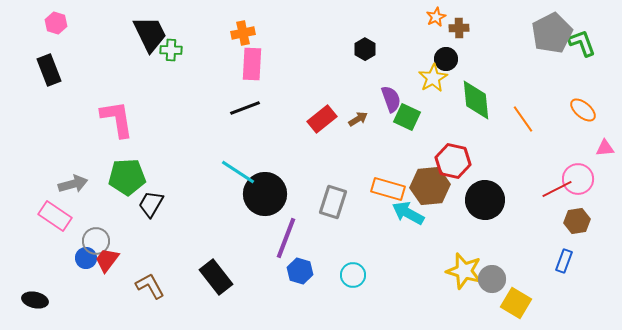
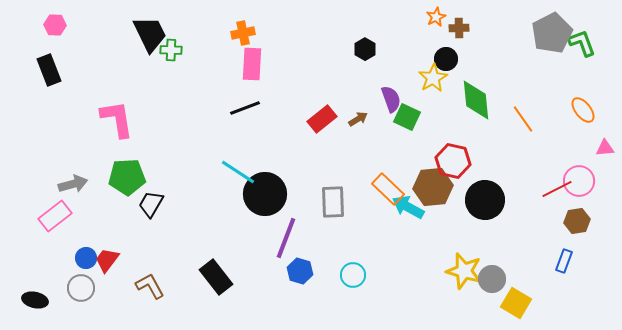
pink hexagon at (56, 23): moved 1 px left, 2 px down; rotated 15 degrees counterclockwise
orange ellipse at (583, 110): rotated 12 degrees clockwise
pink circle at (578, 179): moved 1 px right, 2 px down
brown hexagon at (430, 186): moved 3 px right, 1 px down
orange rectangle at (388, 189): rotated 28 degrees clockwise
gray rectangle at (333, 202): rotated 20 degrees counterclockwise
cyan arrow at (408, 213): moved 6 px up
pink rectangle at (55, 216): rotated 72 degrees counterclockwise
gray circle at (96, 241): moved 15 px left, 47 px down
